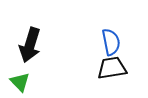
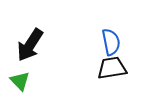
black arrow: rotated 16 degrees clockwise
green triangle: moved 1 px up
